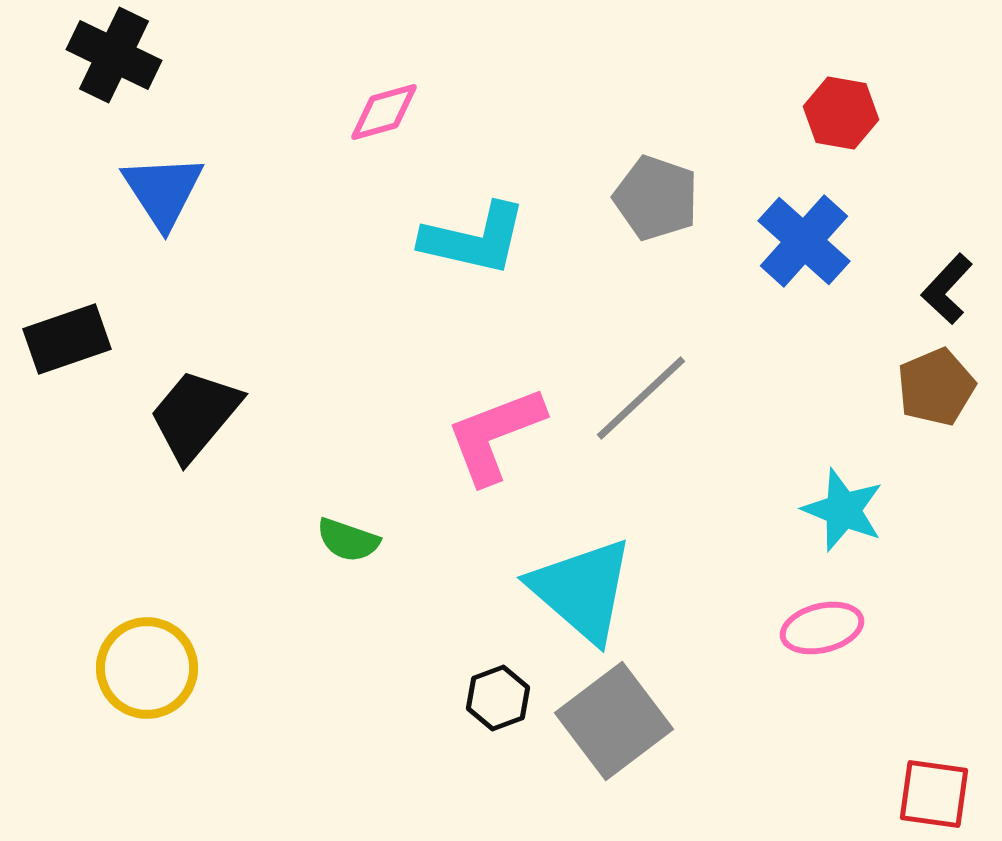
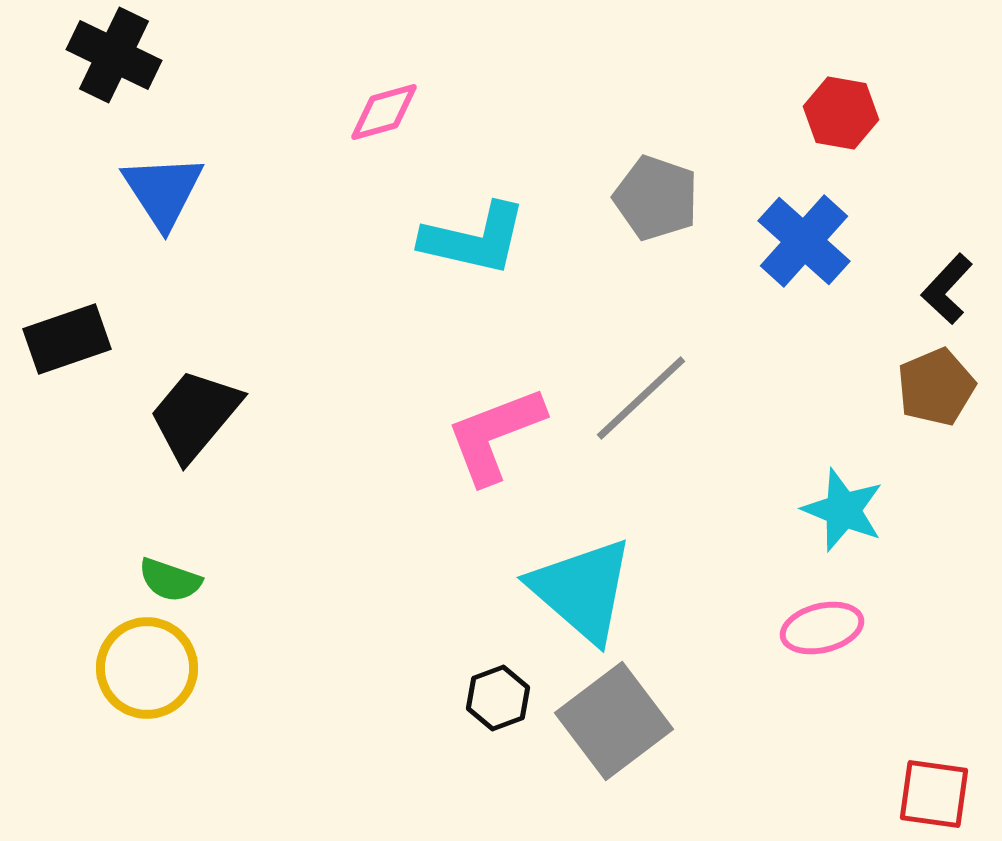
green semicircle: moved 178 px left, 40 px down
